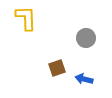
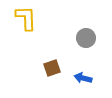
brown square: moved 5 px left
blue arrow: moved 1 px left, 1 px up
